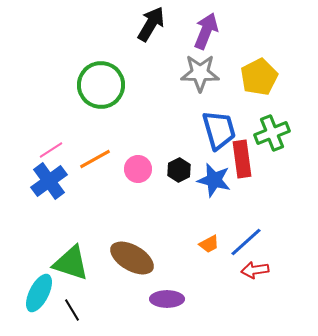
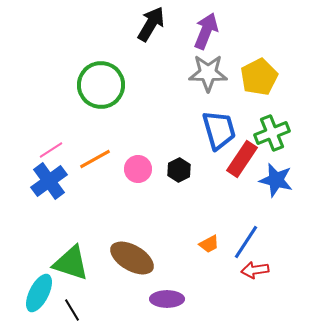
gray star: moved 8 px right
red rectangle: rotated 42 degrees clockwise
blue star: moved 62 px right
blue line: rotated 15 degrees counterclockwise
